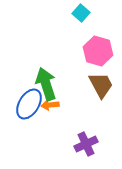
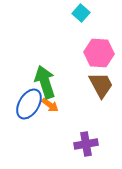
pink hexagon: moved 1 px right, 2 px down; rotated 12 degrees counterclockwise
green arrow: moved 1 px left, 2 px up
orange arrow: rotated 138 degrees counterclockwise
purple cross: rotated 15 degrees clockwise
